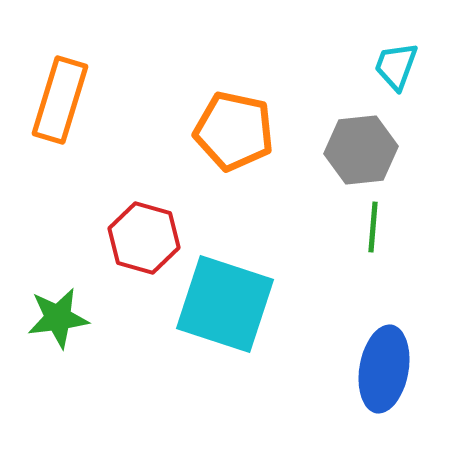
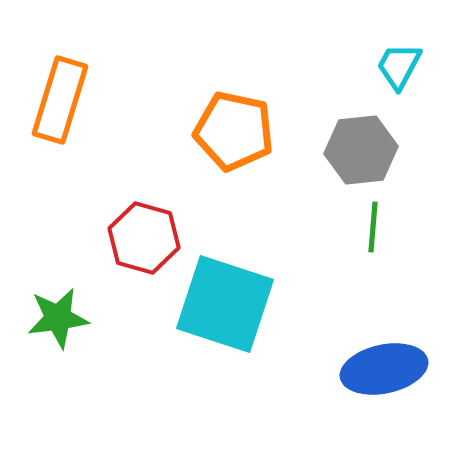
cyan trapezoid: moved 3 px right; rotated 8 degrees clockwise
blue ellipse: rotated 68 degrees clockwise
